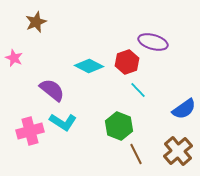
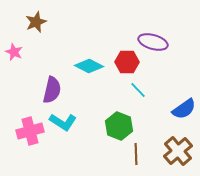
pink star: moved 6 px up
red hexagon: rotated 20 degrees clockwise
purple semicircle: rotated 64 degrees clockwise
brown line: rotated 25 degrees clockwise
